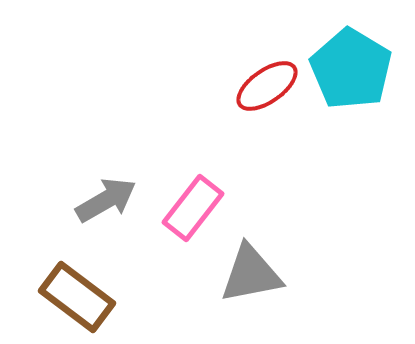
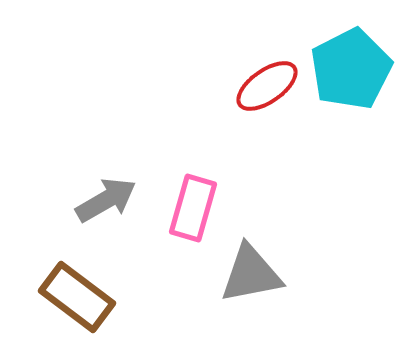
cyan pentagon: rotated 14 degrees clockwise
pink rectangle: rotated 22 degrees counterclockwise
